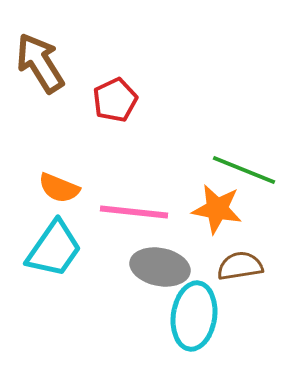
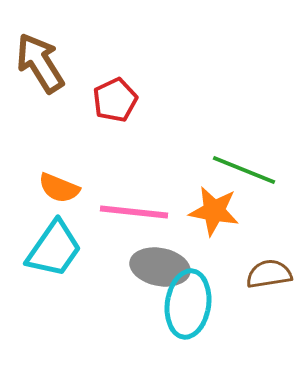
orange star: moved 3 px left, 2 px down
brown semicircle: moved 29 px right, 8 px down
cyan ellipse: moved 6 px left, 12 px up
